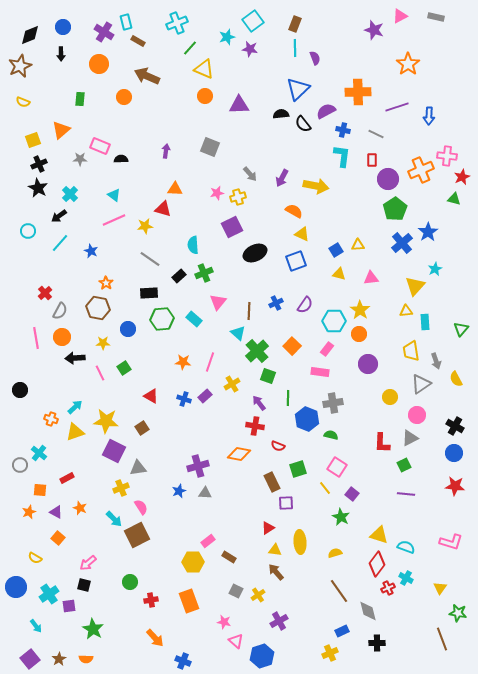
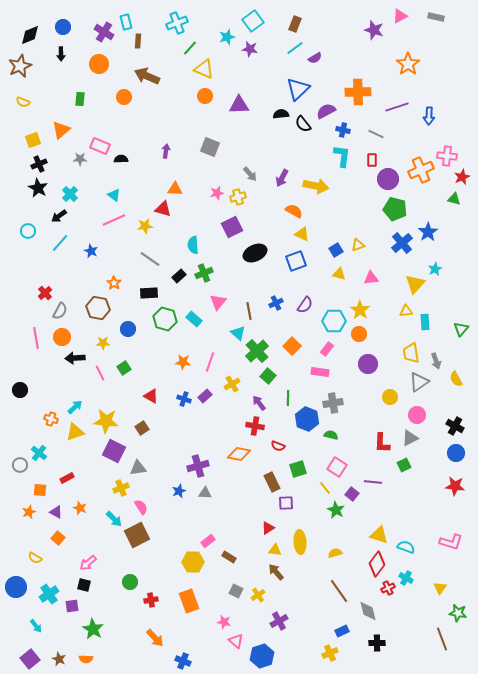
brown rectangle at (138, 41): rotated 64 degrees clockwise
cyan line at (295, 48): rotated 54 degrees clockwise
purple semicircle at (315, 58): rotated 80 degrees clockwise
green pentagon at (395, 209): rotated 25 degrees counterclockwise
yellow triangle at (358, 245): rotated 16 degrees counterclockwise
orange star at (106, 283): moved 8 px right
yellow triangle at (415, 286): moved 2 px up
brown line at (249, 311): rotated 12 degrees counterclockwise
green hexagon at (162, 319): moved 3 px right; rotated 20 degrees clockwise
yellow trapezoid at (411, 351): moved 2 px down
green square at (268, 376): rotated 21 degrees clockwise
gray triangle at (421, 384): moved 2 px left, 2 px up
blue circle at (454, 453): moved 2 px right
purple line at (406, 494): moved 33 px left, 12 px up
green star at (341, 517): moved 5 px left, 7 px up
purple square at (69, 606): moved 3 px right
brown star at (59, 659): rotated 16 degrees counterclockwise
